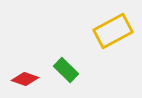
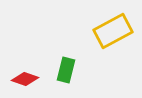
green rectangle: rotated 60 degrees clockwise
